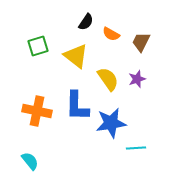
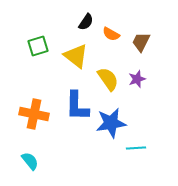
orange cross: moved 3 px left, 3 px down
